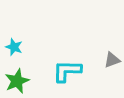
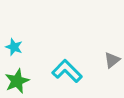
gray triangle: rotated 18 degrees counterclockwise
cyan L-shape: rotated 44 degrees clockwise
